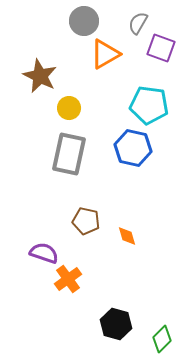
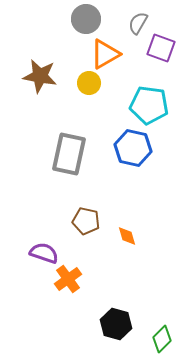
gray circle: moved 2 px right, 2 px up
brown star: rotated 16 degrees counterclockwise
yellow circle: moved 20 px right, 25 px up
